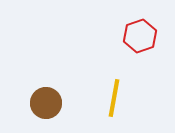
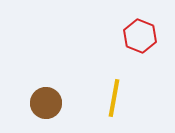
red hexagon: rotated 20 degrees counterclockwise
